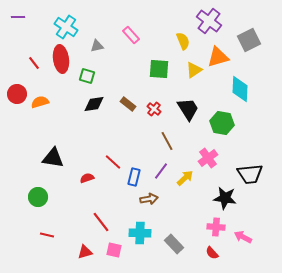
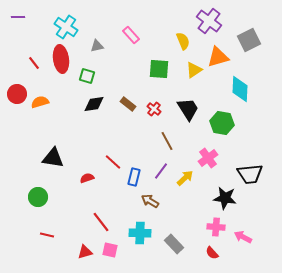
brown arrow at (149, 199): moved 1 px right, 2 px down; rotated 138 degrees counterclockwise
pink square at (114, 250): moved 4 px left
